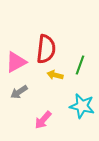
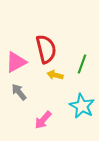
red semicircle: rotated 20 degrees counterclockwise
green line: moved 2 px right, 1 px up
gray arrow: rotated 84 degrees clockwise
cyan star: rotated 15 degrees clockwise
